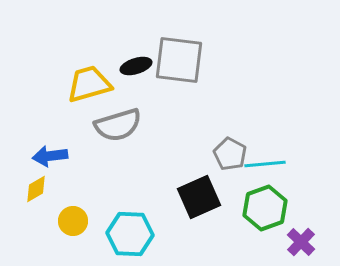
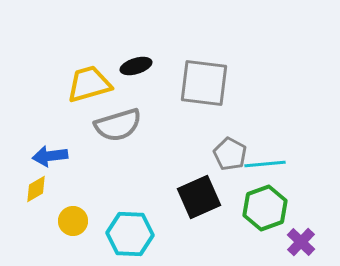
gray square: moved 25 px right, 23 px down
